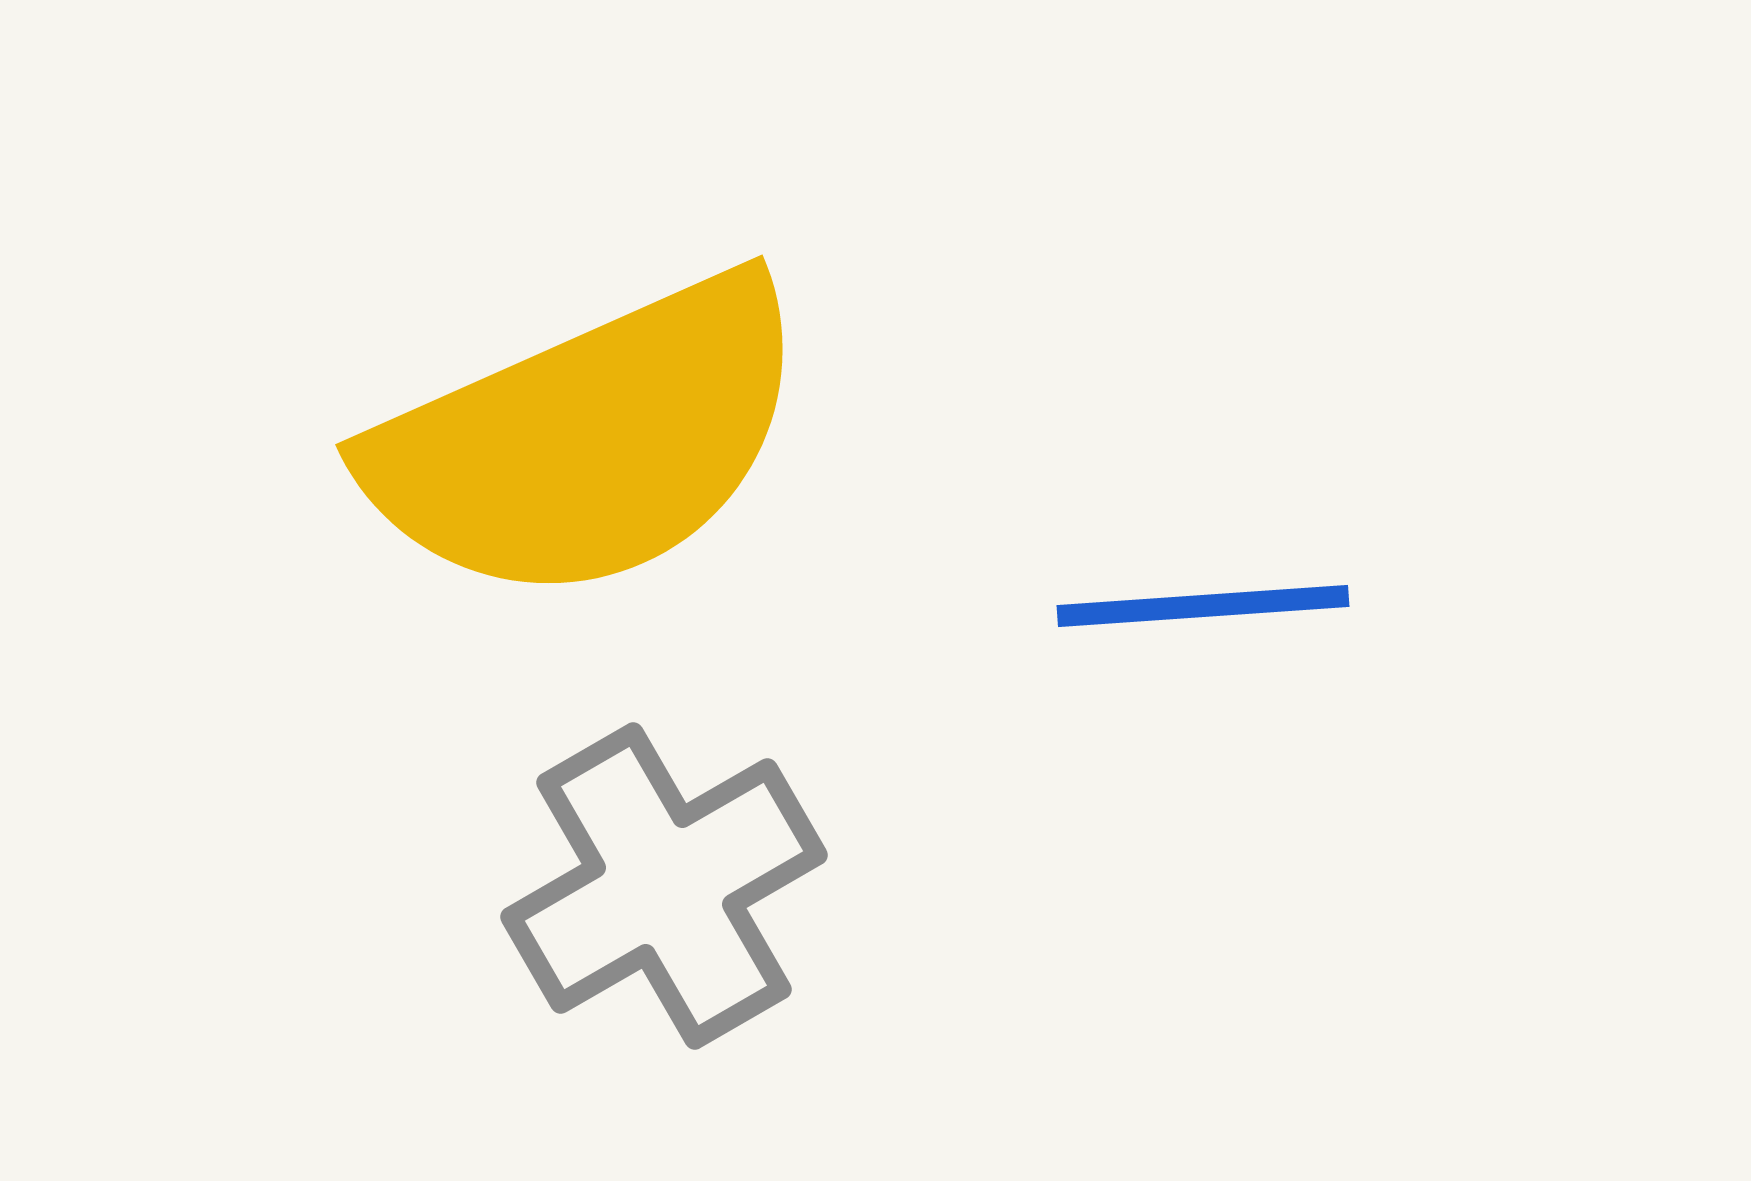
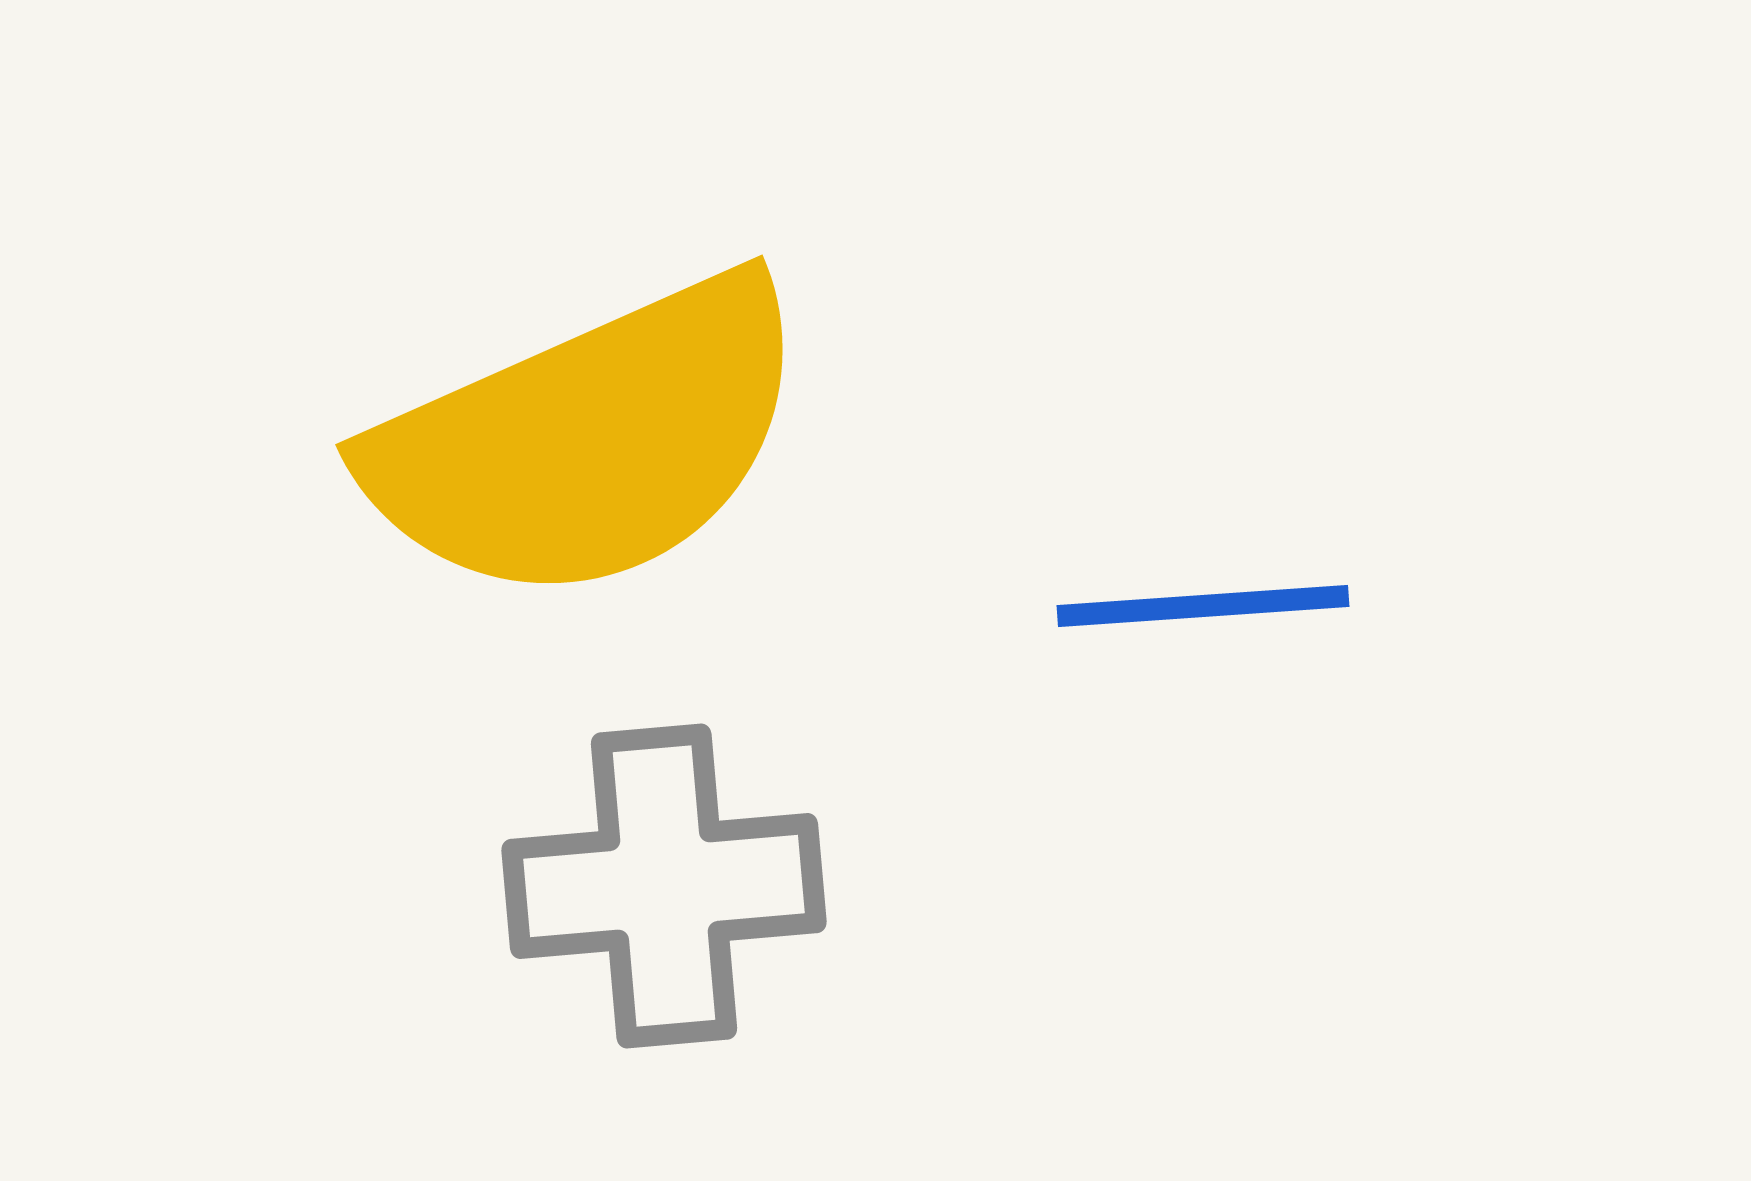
gray cross: rotated 25 degrees clockwise
